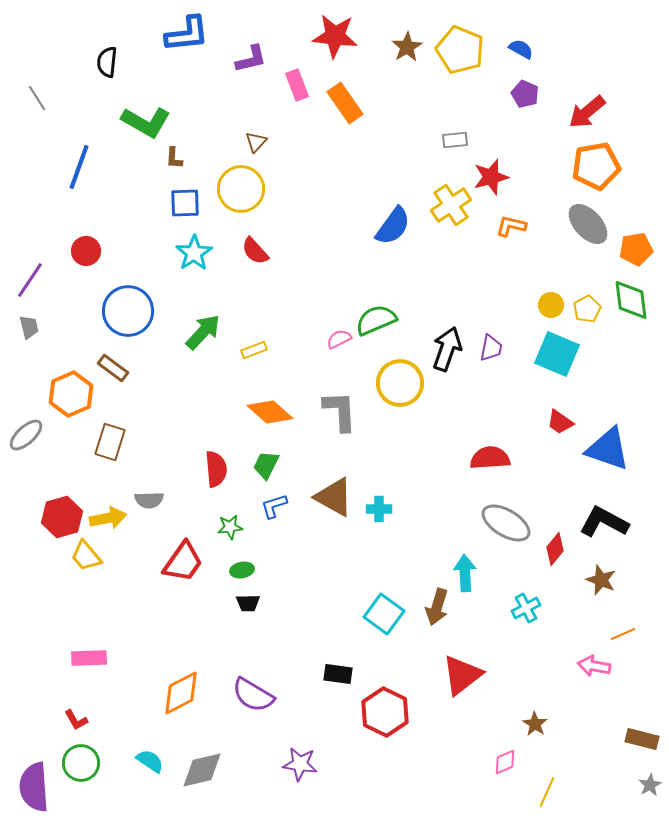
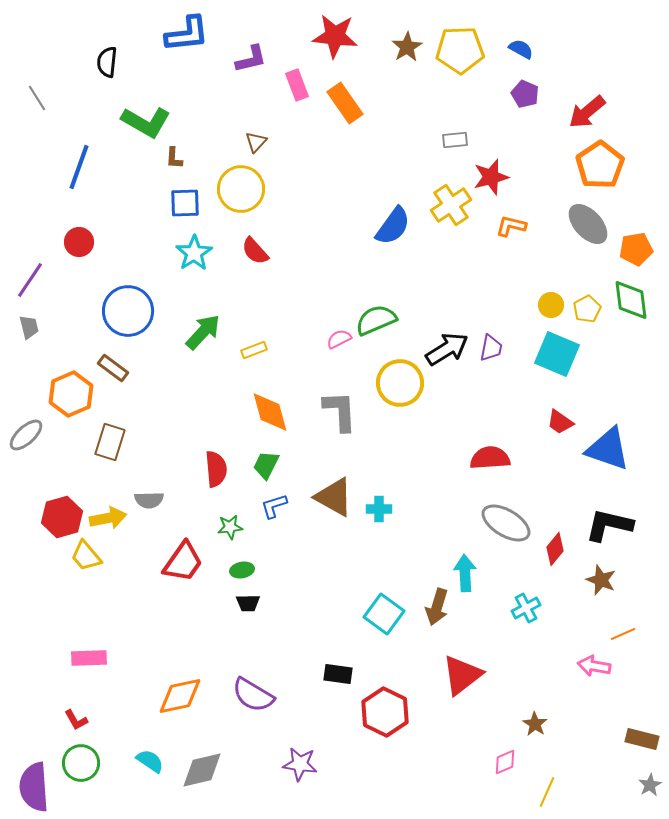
yellow pentagon at (460, 50): rotated 24 degrees counterclockwise
orange pentagon at (596, 166): moved 4 px right, 1 px up; rotated 24 degrees counterclockwise
red circle at (86, 251): moved 7 px left, 9 px up
black arrow at (447, 349): rotated 39 degrees clockwise
orange diamond at (270, 412): rotated 33 degrees clockwise
black L-shape at (604, 522): moved 5 px right, 3 px down; rotated 15 degrees counterclockwise
orange diamond at (181, 693): moved 1 px left, 3 px down; rotated 15 degrees clockwise
